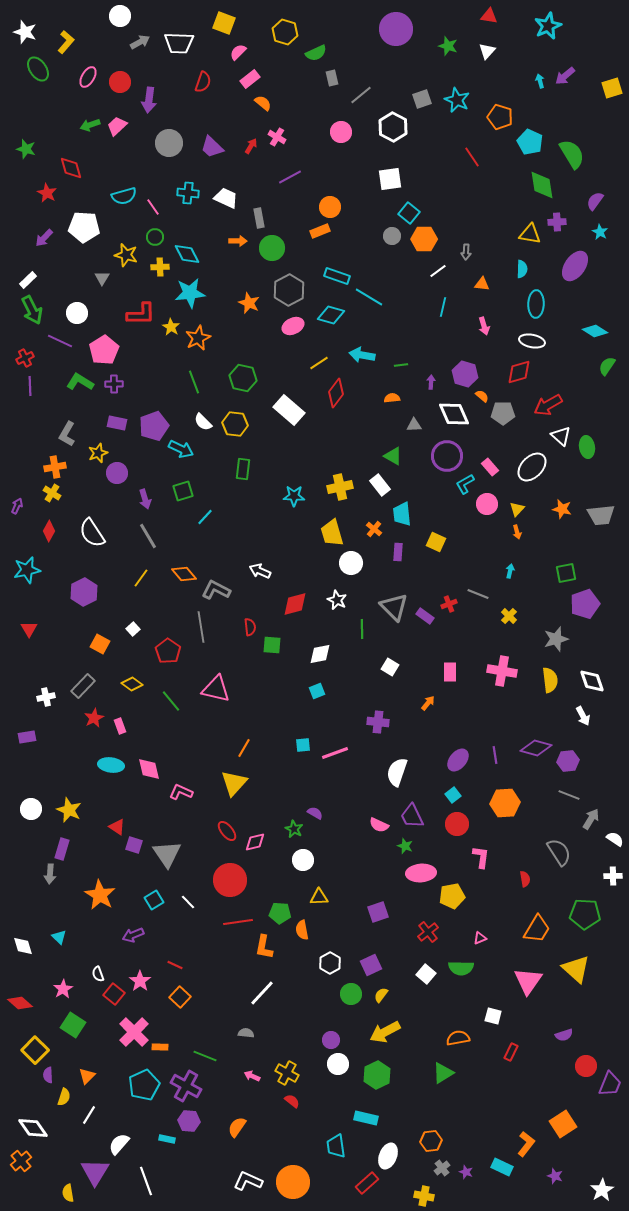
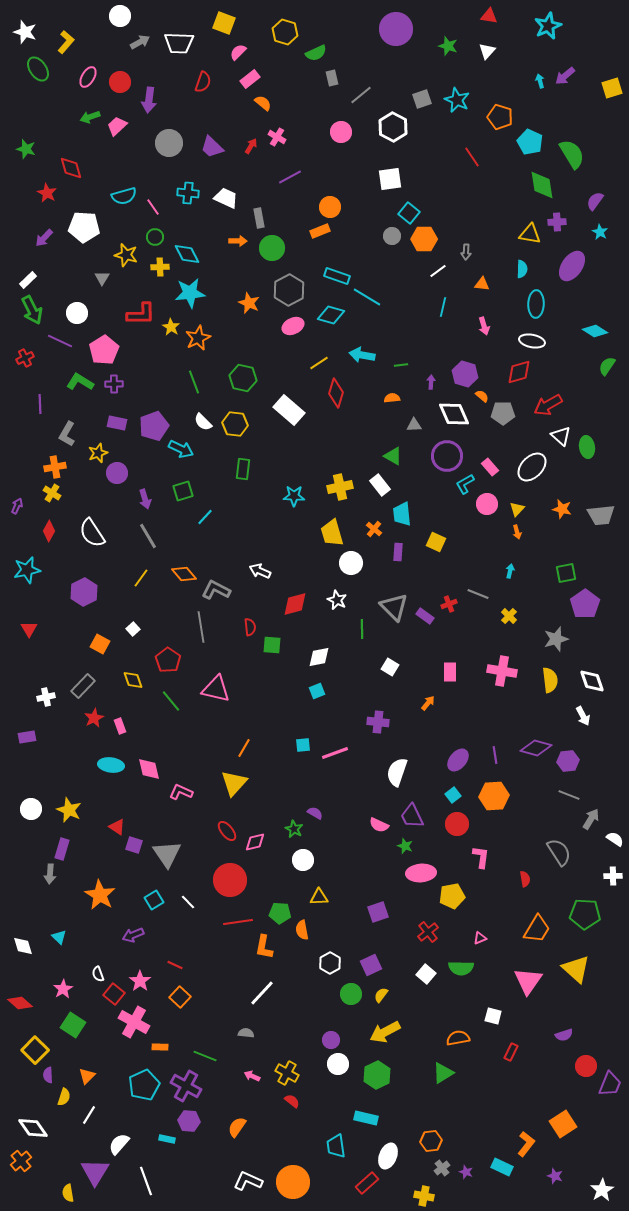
green arrow at (90, 125): moved 8 px up
purple ellipse at (575, 266): moved 3 px left
cyan line at (369, 297): moved 2 px left
purple line at (30, 386): moved 10 px right, 18 px down
red diamond at (336, 393): rotated 20 degrees counterclockwise
purple pentagon at (585, 604): rotated 16 degrees counterclockwise
red pentagon at (168, 651): moved 9 px down
white diamond at (320, 654): moved 1 px left, 3 px down
yellow diamond at (132, 684): moved 1 px right, 4 px up; rotated 35 degrees clockwise
orange hexagon at (505, 803): moved 11 px left, 7 px up
pink cross at (134, 1032): moved 10 px up; rotated 16 degrees counterclockwise
